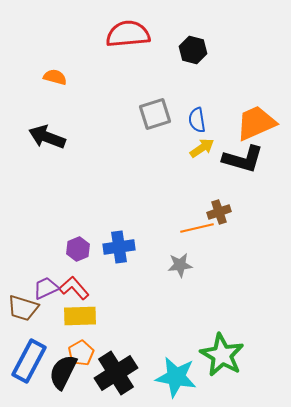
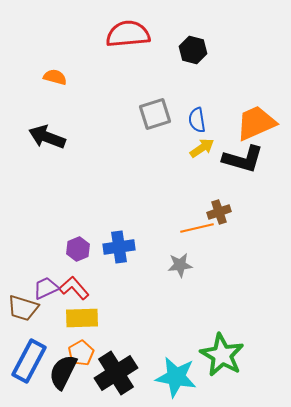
yellow rectangle: moved 2 px right, 2 px down
